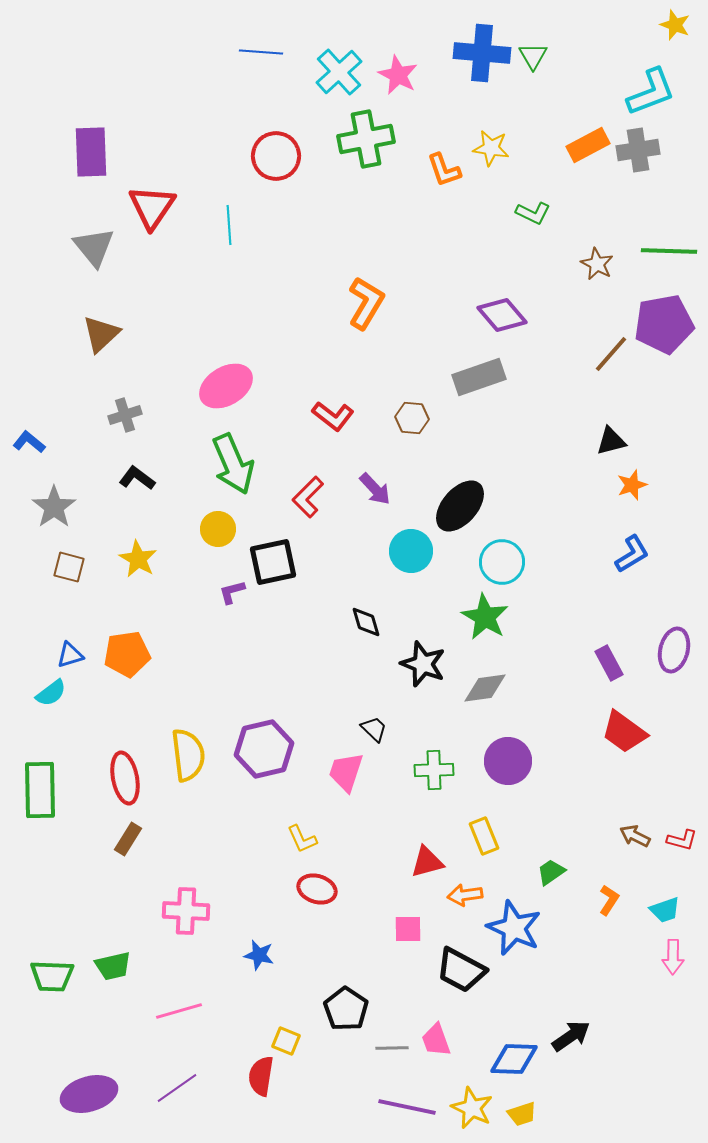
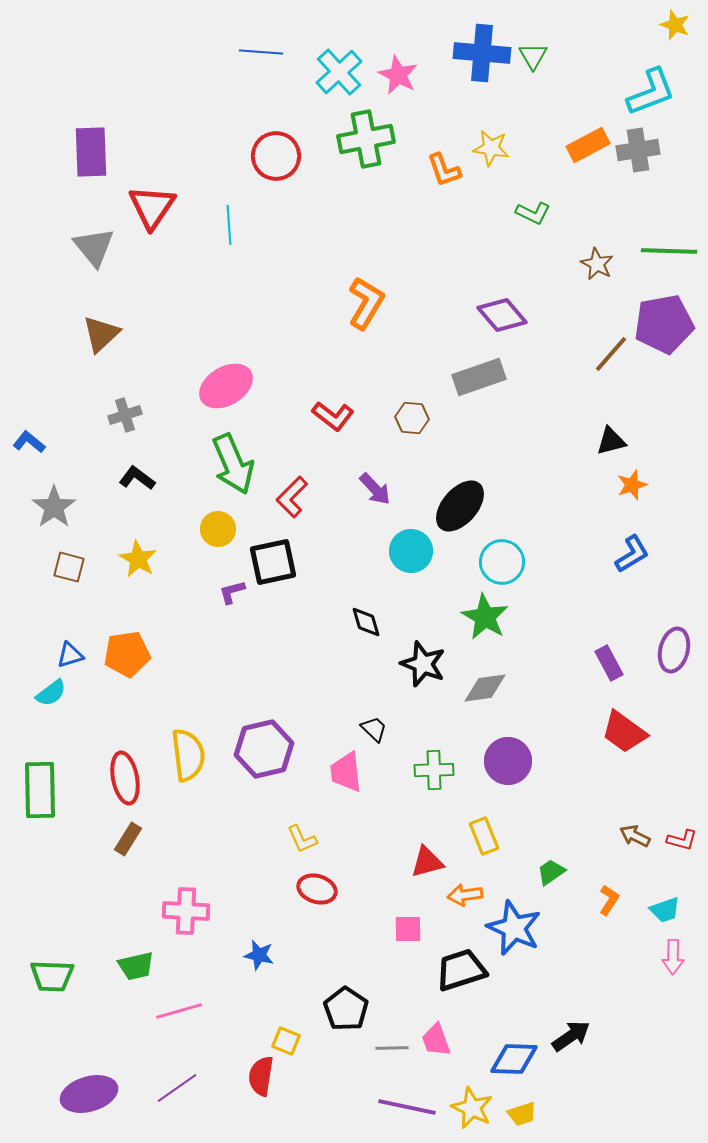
red L-shape at (308, 497): moved 16 px left
pink trapezoid at (346, 772): rotated 24 degrees counterclockwise
green trapezoid at (113, 966): moved 23 px right
black trapezoid at (461, 970): rotated 134 degrees clockwise
